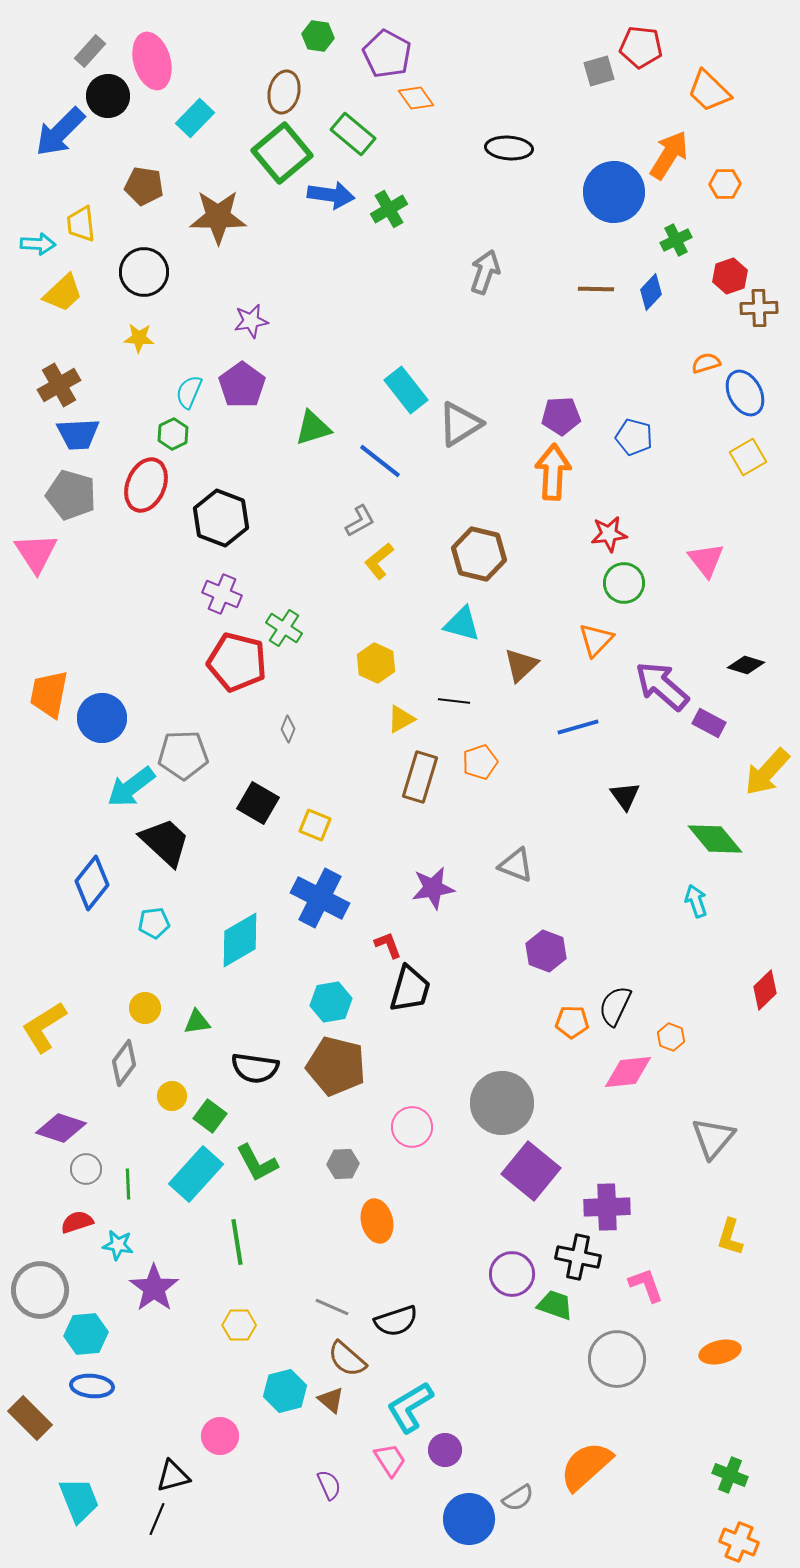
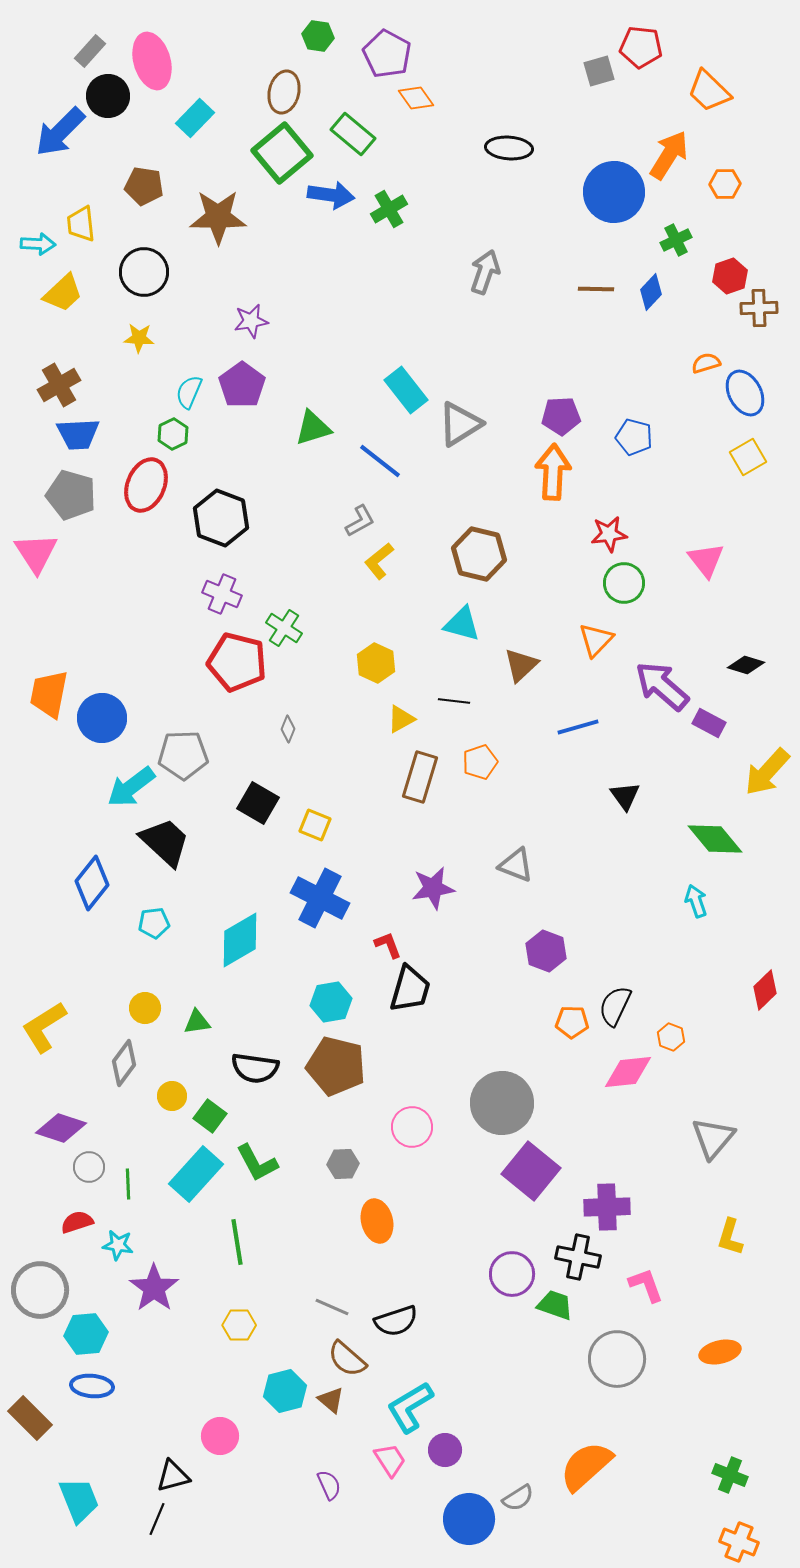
gray circle at (86, 1169): moved 3 px right, 2 px up
